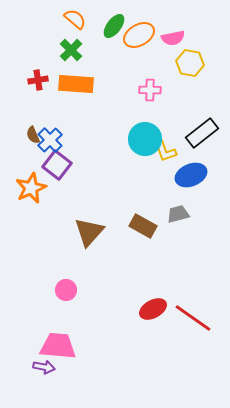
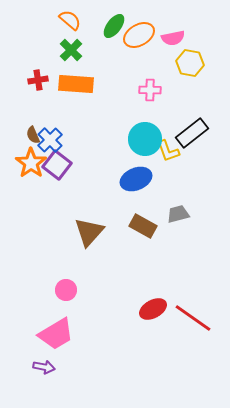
orange semicircle: moved 5 px left, 1 px down
black rectangle: moved 10 px left
yellow L-shape: moved 3 px right
blue ellipse: moved 55 px left, 4 px down
orange star: moved 25 px up; rotated 12 degrees counterclockwise
pink trapezoid: moved 2 px left, 12 px up; rotated 144 degrees clockwise
